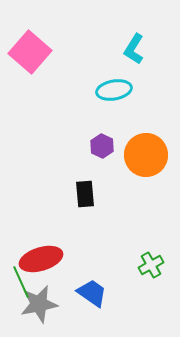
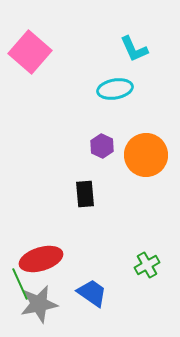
cyan L-shape: rotated 56 degrees counterclockwise
cyan ellipse: moved 1 px right, 1 px up
green cross: moved 4 px left
green line: moved 1 px left, 2 px down
